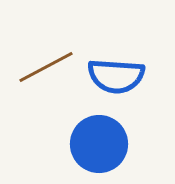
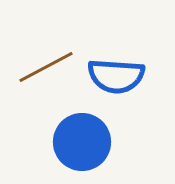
blue circle: moved 17 px left, 2 px up
